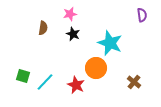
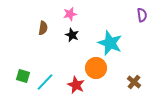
black star: moved 1 px left, 1 px down
